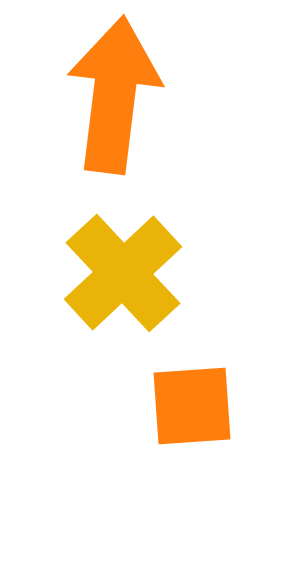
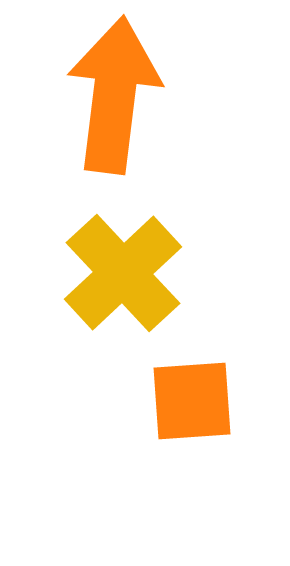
orange square: moved 5 px up
